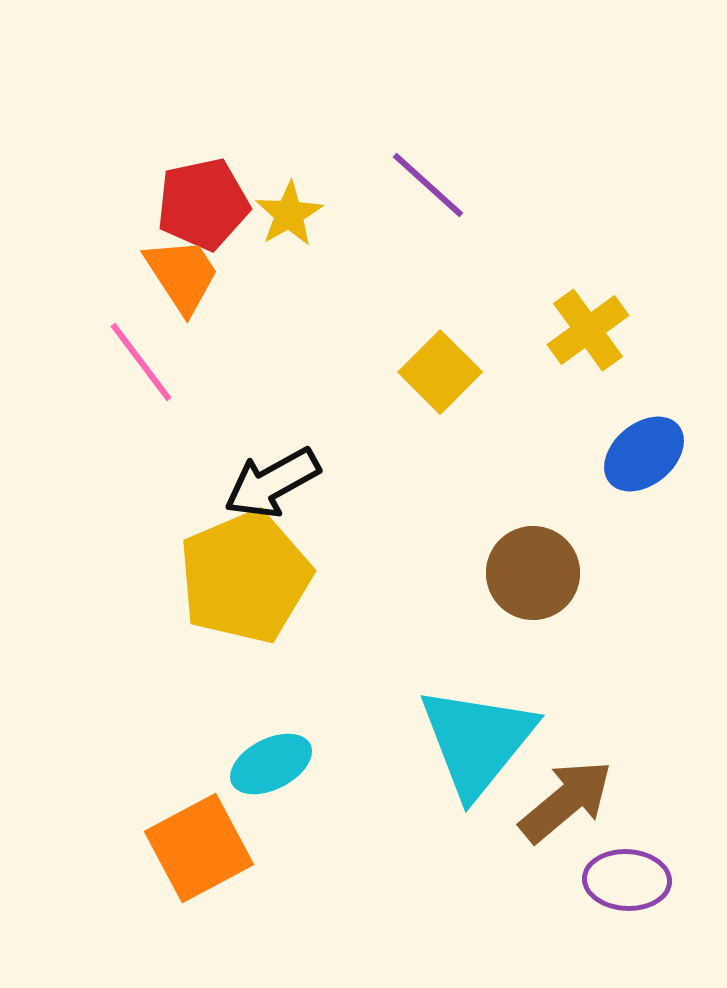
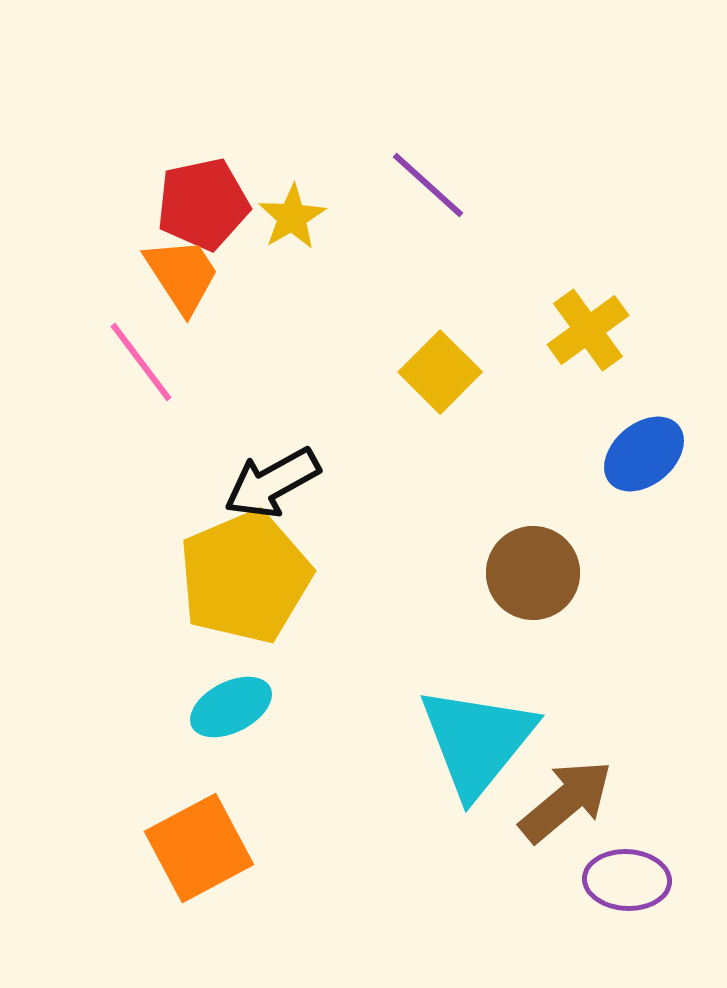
yellow star: moved 3 px right, 3 px down
cyan ellipse: moved 40 px left, 57 px up
